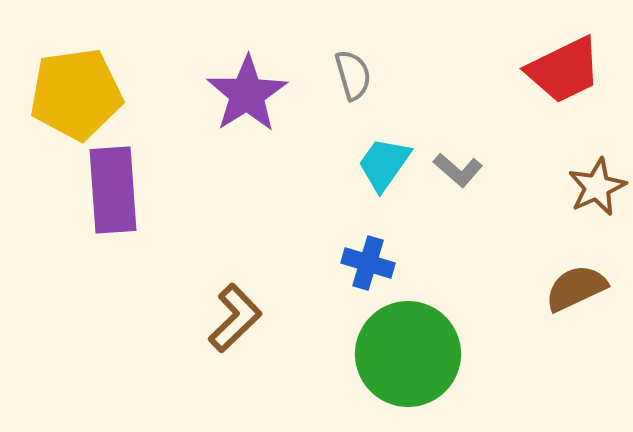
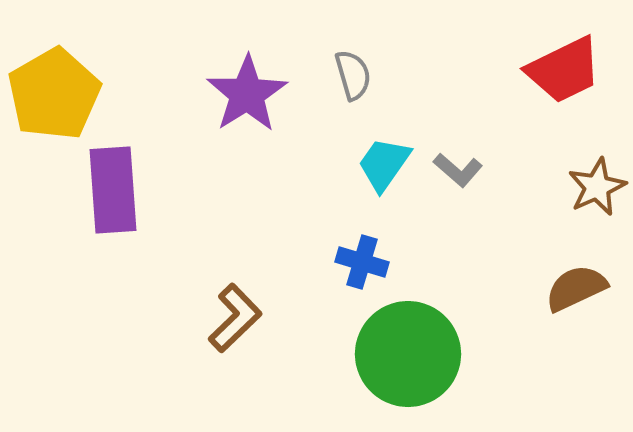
yellow pentagon: moved 22 px left; rotated 22 degrees counterclockwise
blue cross: moved 6 px left, 1 px up
